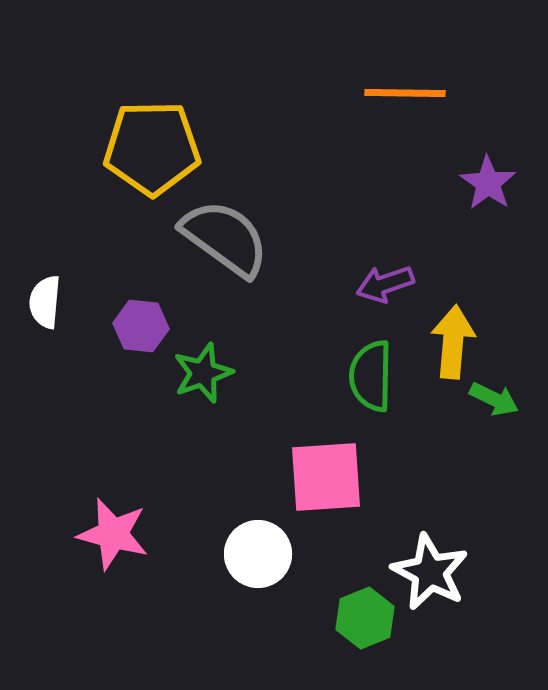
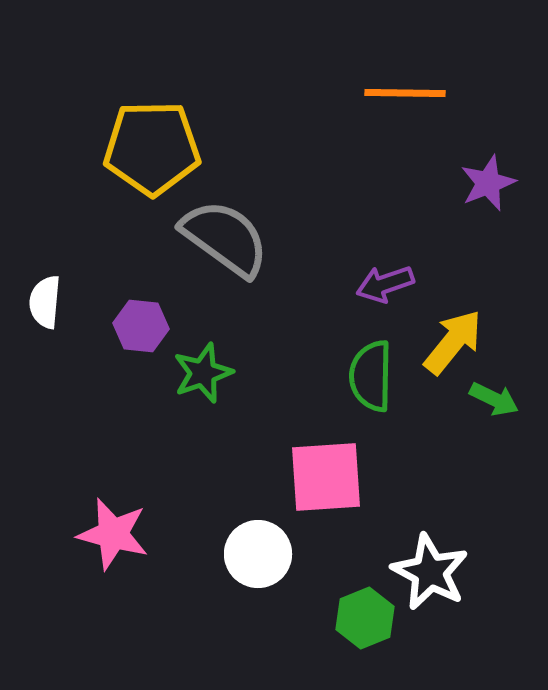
purple star: rotated 16 degrees clockwise
yellow arrow: rotated 34 degrees clockwise
